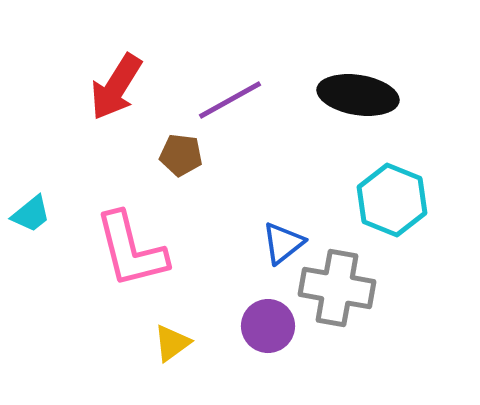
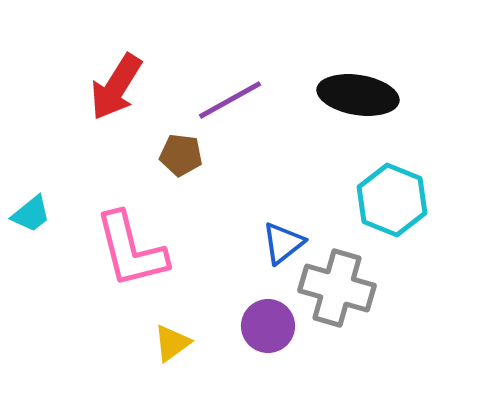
gray cross: rotated 6 degrees clockwise
